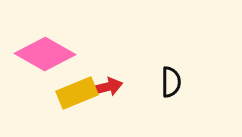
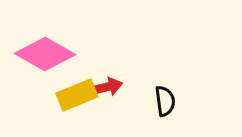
black semicircle: moved 6 px left, 19 px down; rotated 8 degrees counterclockwise
yellow rectangle: moved 2 px down
